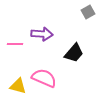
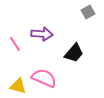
pink line: rotated 56 degrees clockwise
